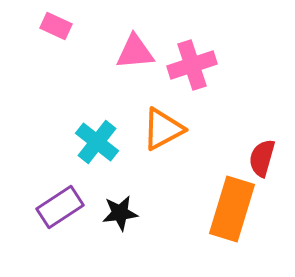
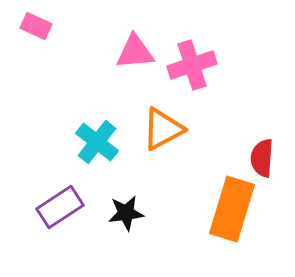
pink rectangle: moved 20 px left
red semicircle: rotated 12 degrees counterclockwise
black star: moved 6 px right
